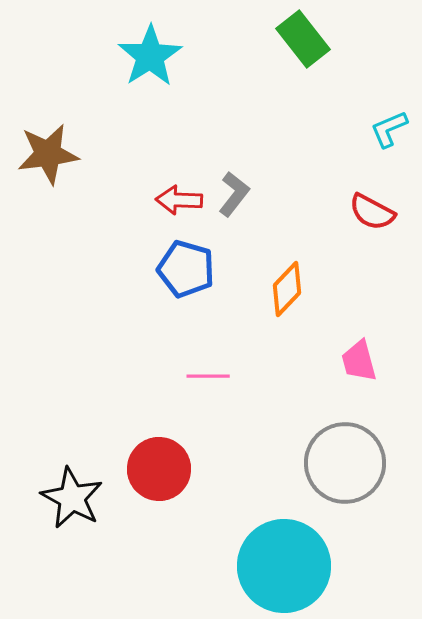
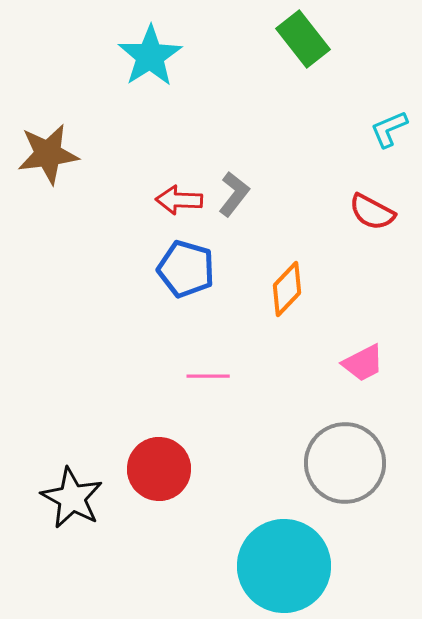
pink trapezoid: moved 4 px right, 2 px down; rotated 102 degrees counterclockwise
